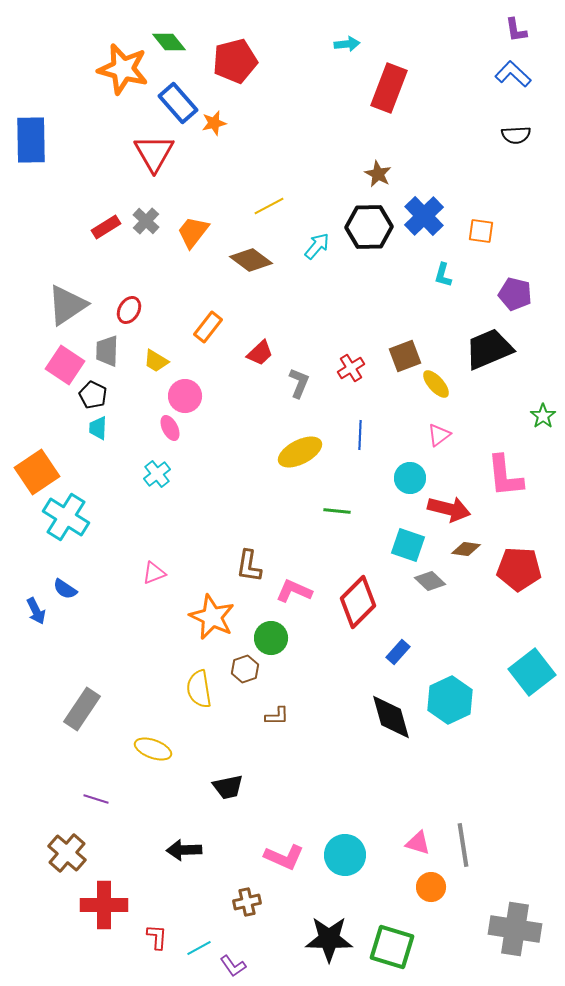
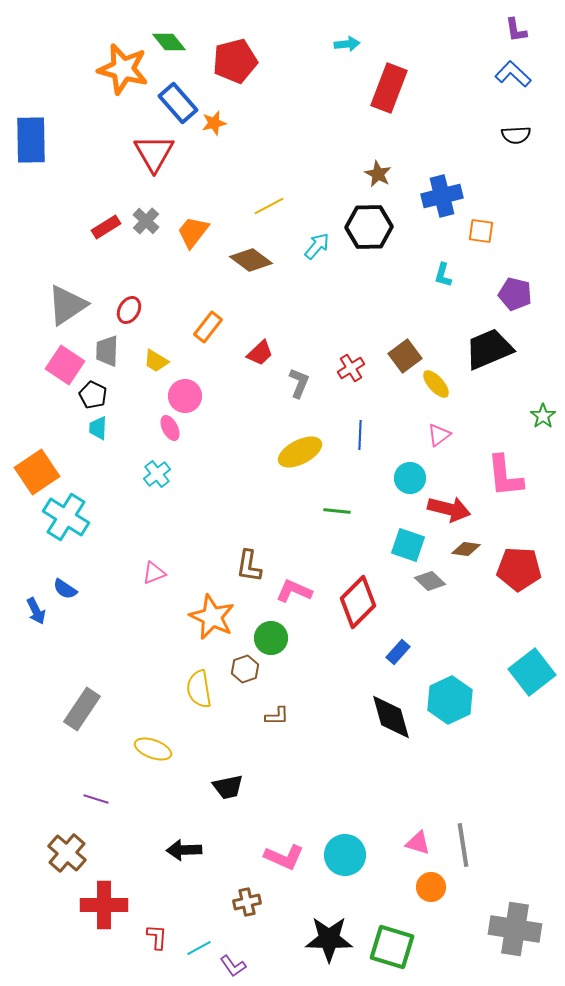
blue cross at (424, 216): moved 18 px right, 20 px up; rotated 30 degrees clockwise
brown square at (405, 356): rotated 16 degrees counterclockwise
